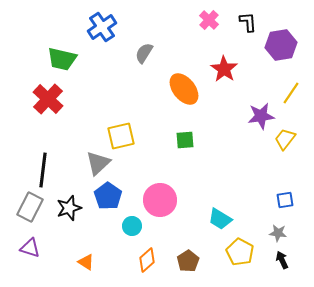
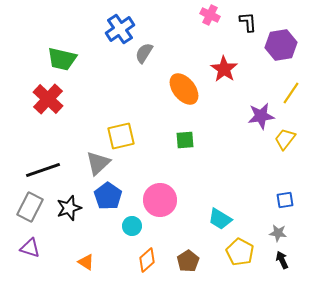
pink cross: moved 1 px right, 5 px up; rotated 18 degrees counterclockwise
blue cross: moved 18 px right, 2 px down
black line: rotated 64 degrees clockwise
